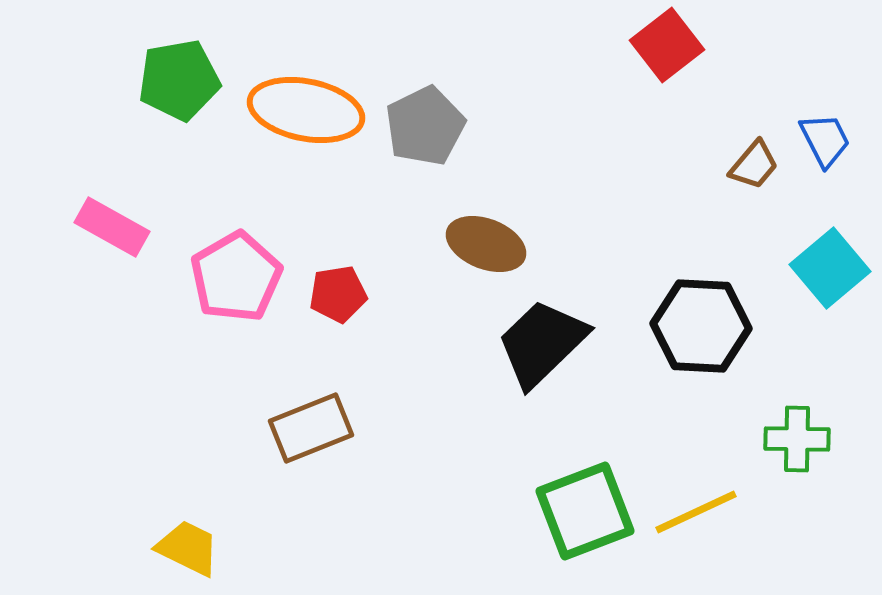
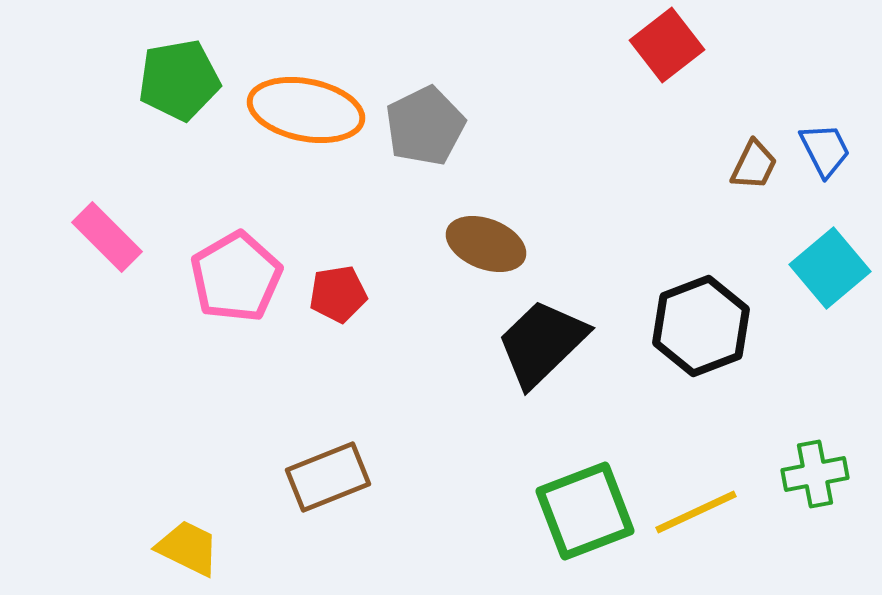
blue trapezoid: moved 10 px down
brown trapezoid: rotated 14 degrees counterclockwise
pink rectangle: moved 5 px left, 10 px down; rotated 16 degrees clockwise
black hexagon: rotated 24 degrees counterclockwise
brown rectangle: moved 17 px right, 49 px down
green cross: moved 18 px right, 35 px down; rotated 12 degrees counterclockwise
